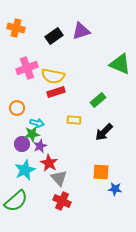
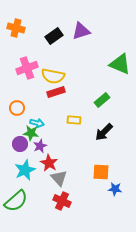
green rectangle: moved 4 px right
green star: moved 1 px left, 1 px up; rotated 14 degrees clockwise
purple circle: moved 2 px left
